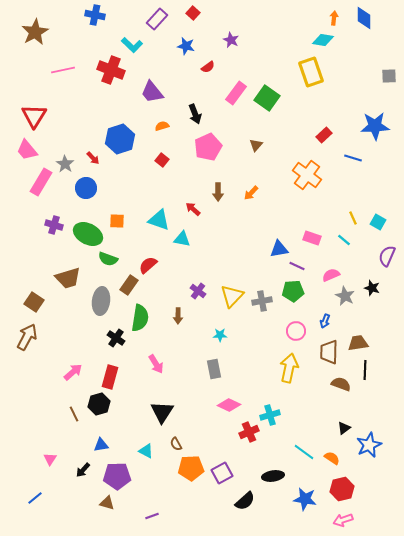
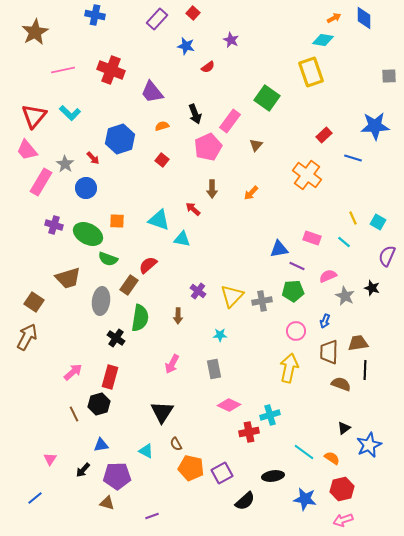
orange arrow at (334, 18): rotated 56 degrees clockwise
cyan L-shape at (132, 45): moved 62 px left, 68 px down
pink rectangle at (236, 93): moved 6 px left, 28 px down
red triangle at (34, 116): rotated 8 degrees clockwise
brown arrow at (218, 192): moved 6 px left, 3 px up
cyan line at (344, 240): moved 2 px down
pink semicircle at (331, 275): moved 3 px left, 1 px down
pink arrow at (156, 364): moved 16 px right; rotated 60 degrees clockwise
red cross at (249, 432): rotated 12 degrees clockwise
orange pentagon at (191, 468): rotated 15 degrees clockwise
